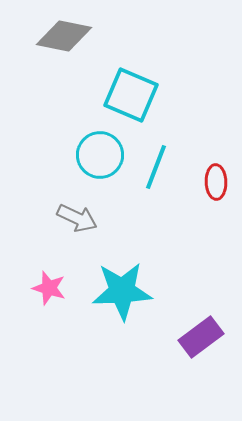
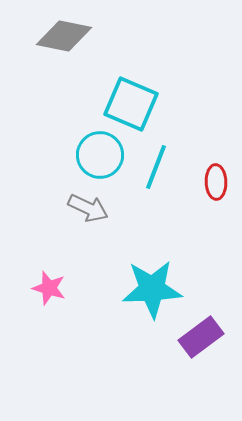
cyan square: moved 9 px down
gray arrow: moved 11 px right, 10 px up
cyan star: moved 30 px right, 2 px up
